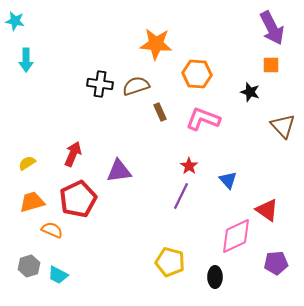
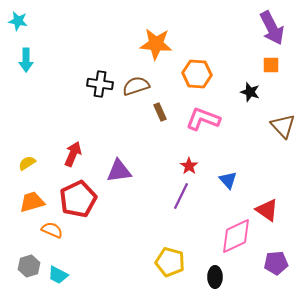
cyan star: moved 3 px right
